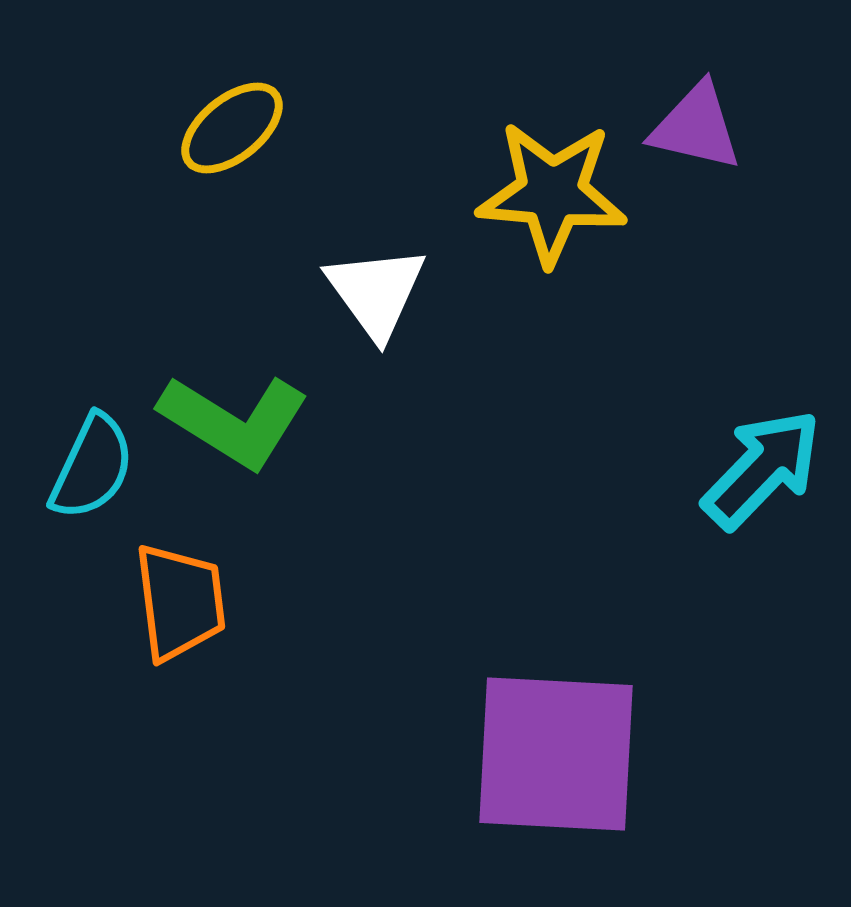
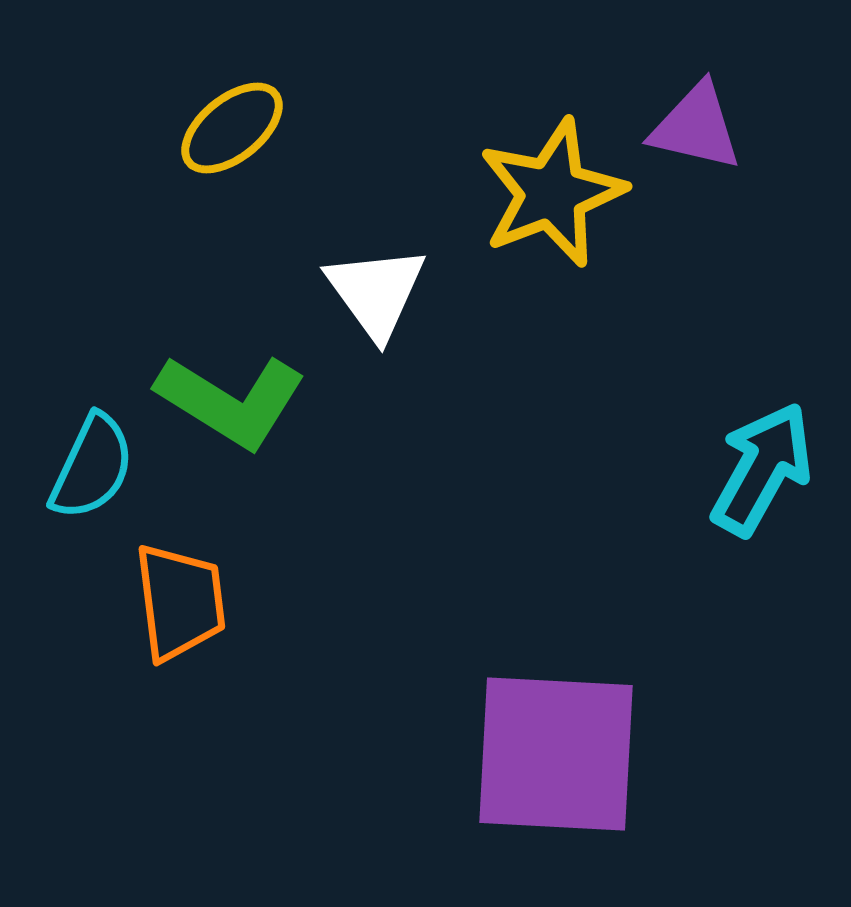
yellow star: rotated 26 degrees counterclockwise
green L-shape: moved 3 px left, 20 px up
cyan arrow: rotated 15 degrees counterclockwise
